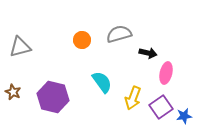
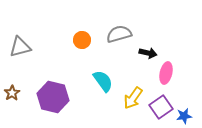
cyan semicircle: moved 1 px right, 1 px up
brown star: moved 1 px left, 1 px down; rotated 14 degrees clockwise
yellow arrow: rotated 15 degrees clockwise
